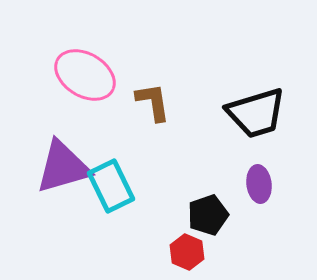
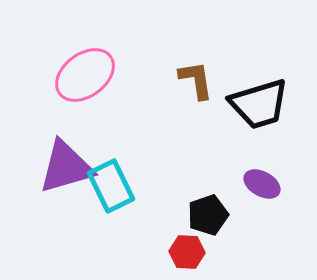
pink ellipse: rotated 68 degrees counterclockwise
brown L-shape: moved 43 px right, 22 px up
black trapezoid: moved 3 px right, 9 px up
purple triangle: moved 3 px right
purple ellipse: moved 3 px right; rotated 54 degrees counterclockwise
red hexagon: rotated 20 degrees counterclockwise
